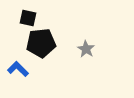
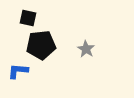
black pentagon: moved 2 px down
blue L-shape: moved 2 px down; rotated 40 degrees counterclockwise
